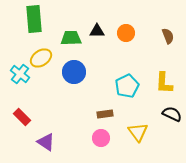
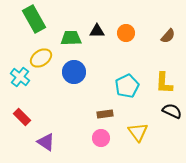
green rectangle: rotated 24 degrees counterclockwise
brown semicircle: rotated 63 degrees clockwise
cyan cross: moved 3 px down
black semicircle: moved 3 px up
